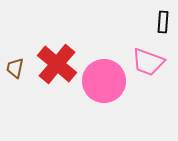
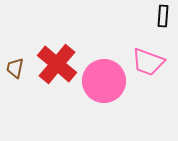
black rectangle: moved 6 px up
